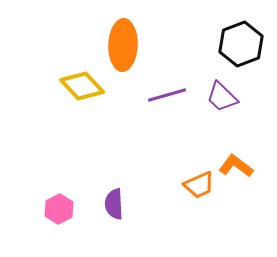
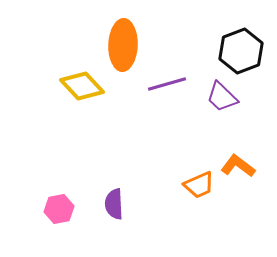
black hexagon: moved 7 px down
purple line: moved 11 px up
orange L-shape: moved 2 px right
pink hexagon: rotated 16 degrees clockwise
